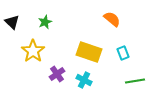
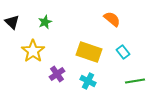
cyan rectangle: moved 1 px up; rotated 16 degrees counterclockwise
cyan cross: moved 4 px right, 1 px down
